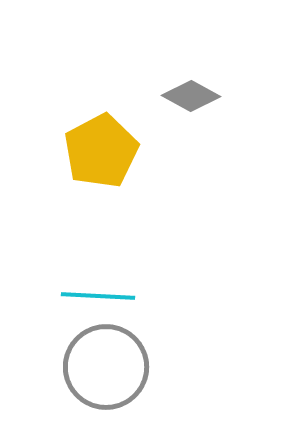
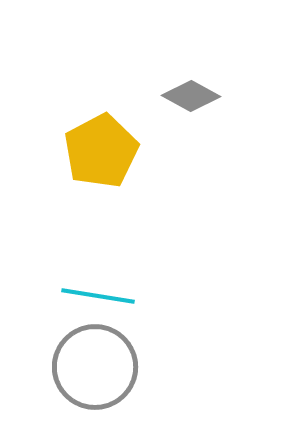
cyan line: rotated 6 degrees clockwise
gray circle: moved 11 px left
